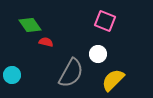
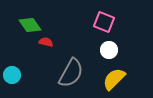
pink square: moved 1 px left, 1 px down
white circle: moved 11 px right, 4 px up
yellow semicircle: moved 1 px right, 1 px up
